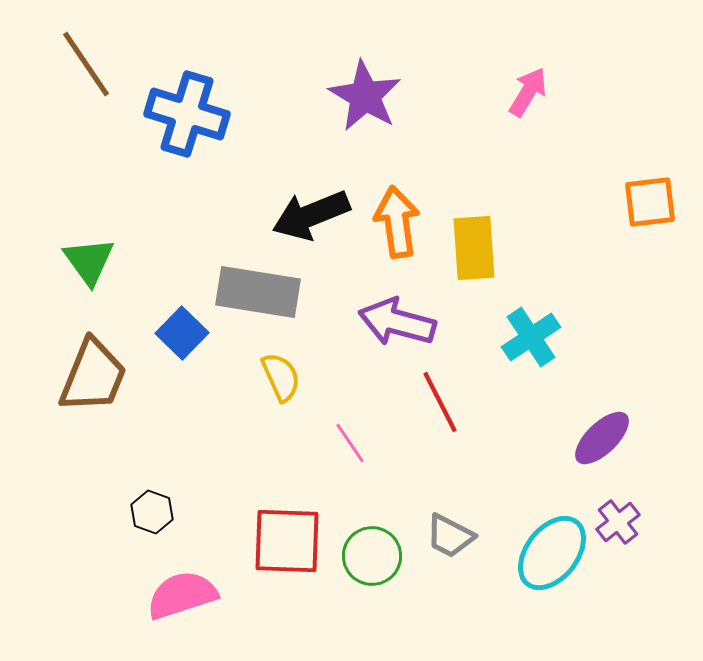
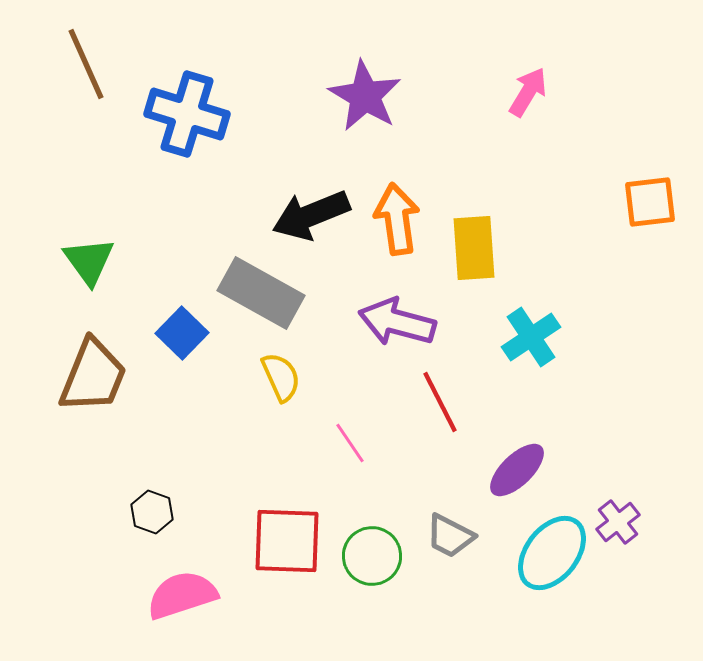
brown line: rotated 10 degrees clockwise
orange arrow: moved 3 px up
gray rectangle: moved 3 px right, 1 px down; rotated 20 degrees clockwise
purple ellipse: moved 85 px left, 32 px down
